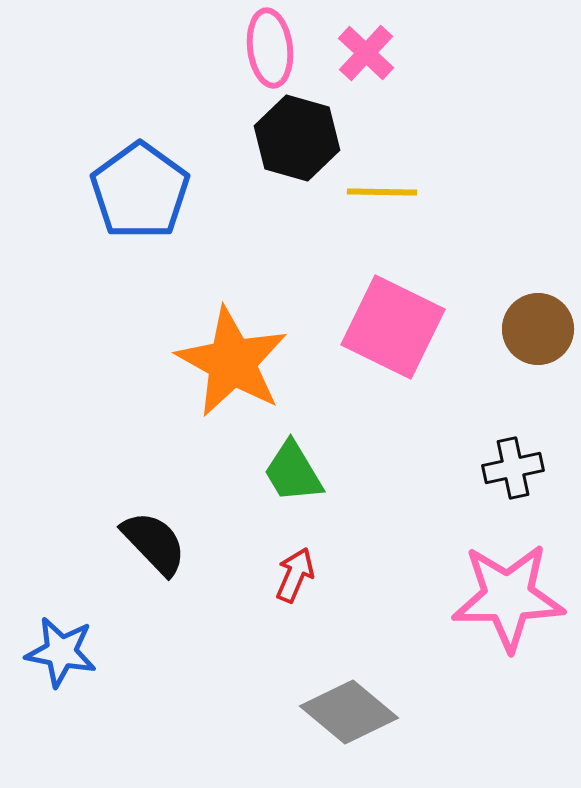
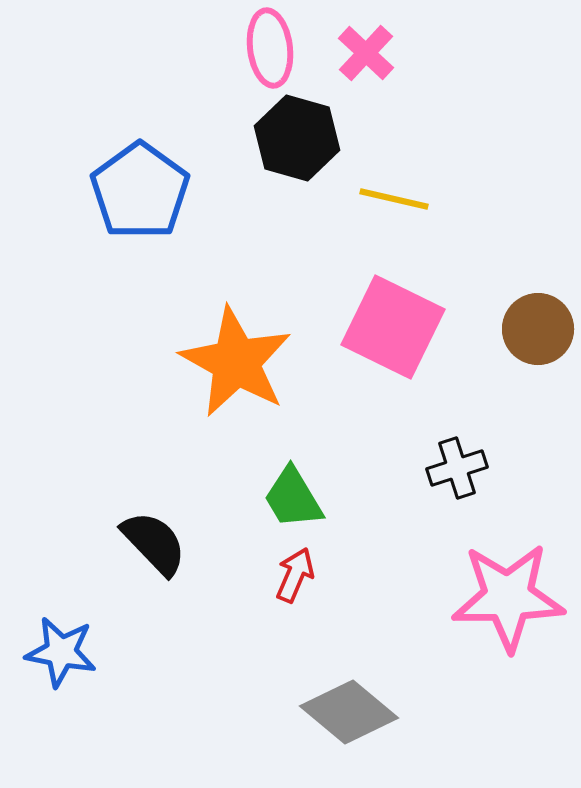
yellow line: moved 12 px right, 7 px down; rotated 12 degrees clockwise
orange star: moved 4 px right
black cross: moved 56 px left; rotated 6 degrees counterclockwise
green trapezoid: moved 26 px down
